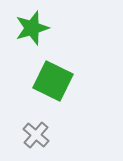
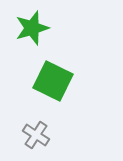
gray cross: rotated 8 degrees counterclockwise
